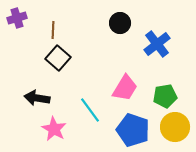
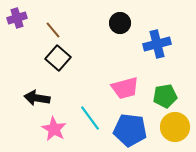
brown line: rotated 42 degrees counterclockwise
blue cross: rotated 24 degrees clockwise
pink trapezoid: rotated 44 degrees clockwise
cyan line: moved 8 px down
blue pentagon: moved 3 px left; rotated 12 degrees counterclockwise
